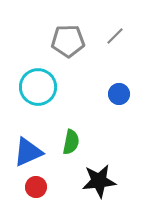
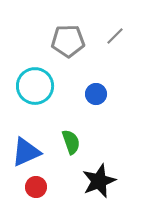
cyan circle: moved 3 px left, 1 px up
blue circle: moved 23 px left
green semicircle: rotated 30 degrees counterclockwise
blue triangle: moved 2 px left
black star: rotated 16 degrees counterclockwise
